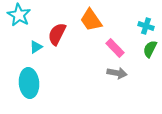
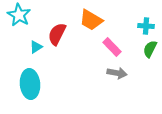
orange trapezoid: rotated 25 degrees counterclockwise
cyan cross: rotated 14 degrees counterclockwise
pink rectangle: moved 3 px left, 1 px up
cyan ellipse: moved 1 px right, 1 px down
